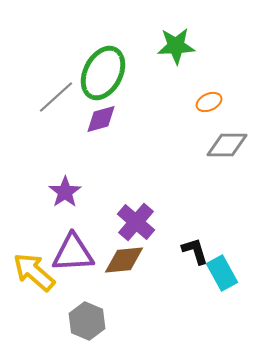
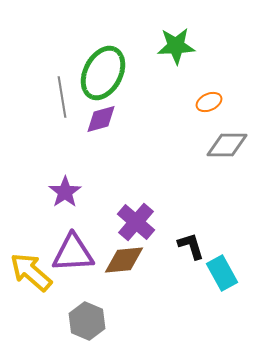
gray line: moved 6 px right; rotated 57 degrees counterclockwise
black L-shape: moved 4 px left, 5 px up
yellow arrow: moved 3 px left
